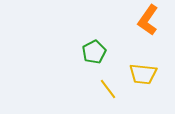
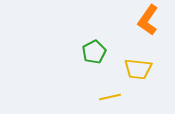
yellow trapezoid: moved 5 px left, 5 px up
yellow line: moved 2 px right, 8 px down; rotated 65 degrees counterclockwise
